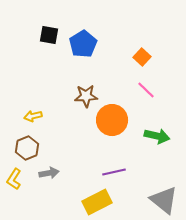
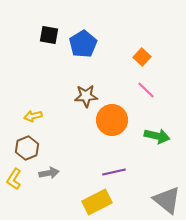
gray triangle: moved 3 px right
